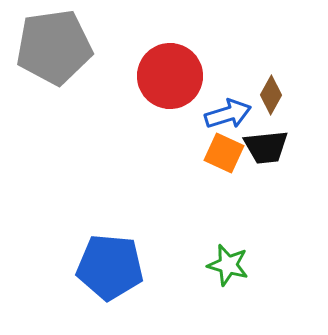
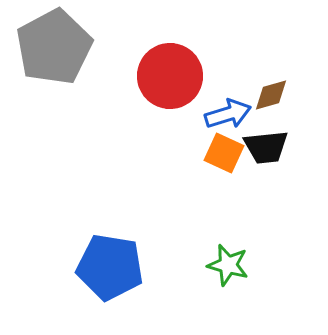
gray pentagon: rotated 20 degrees counterclockwise
brown diamond: rotated 45 degrees clockwise
blue pentagon: rotated 4 degrees clockwise
